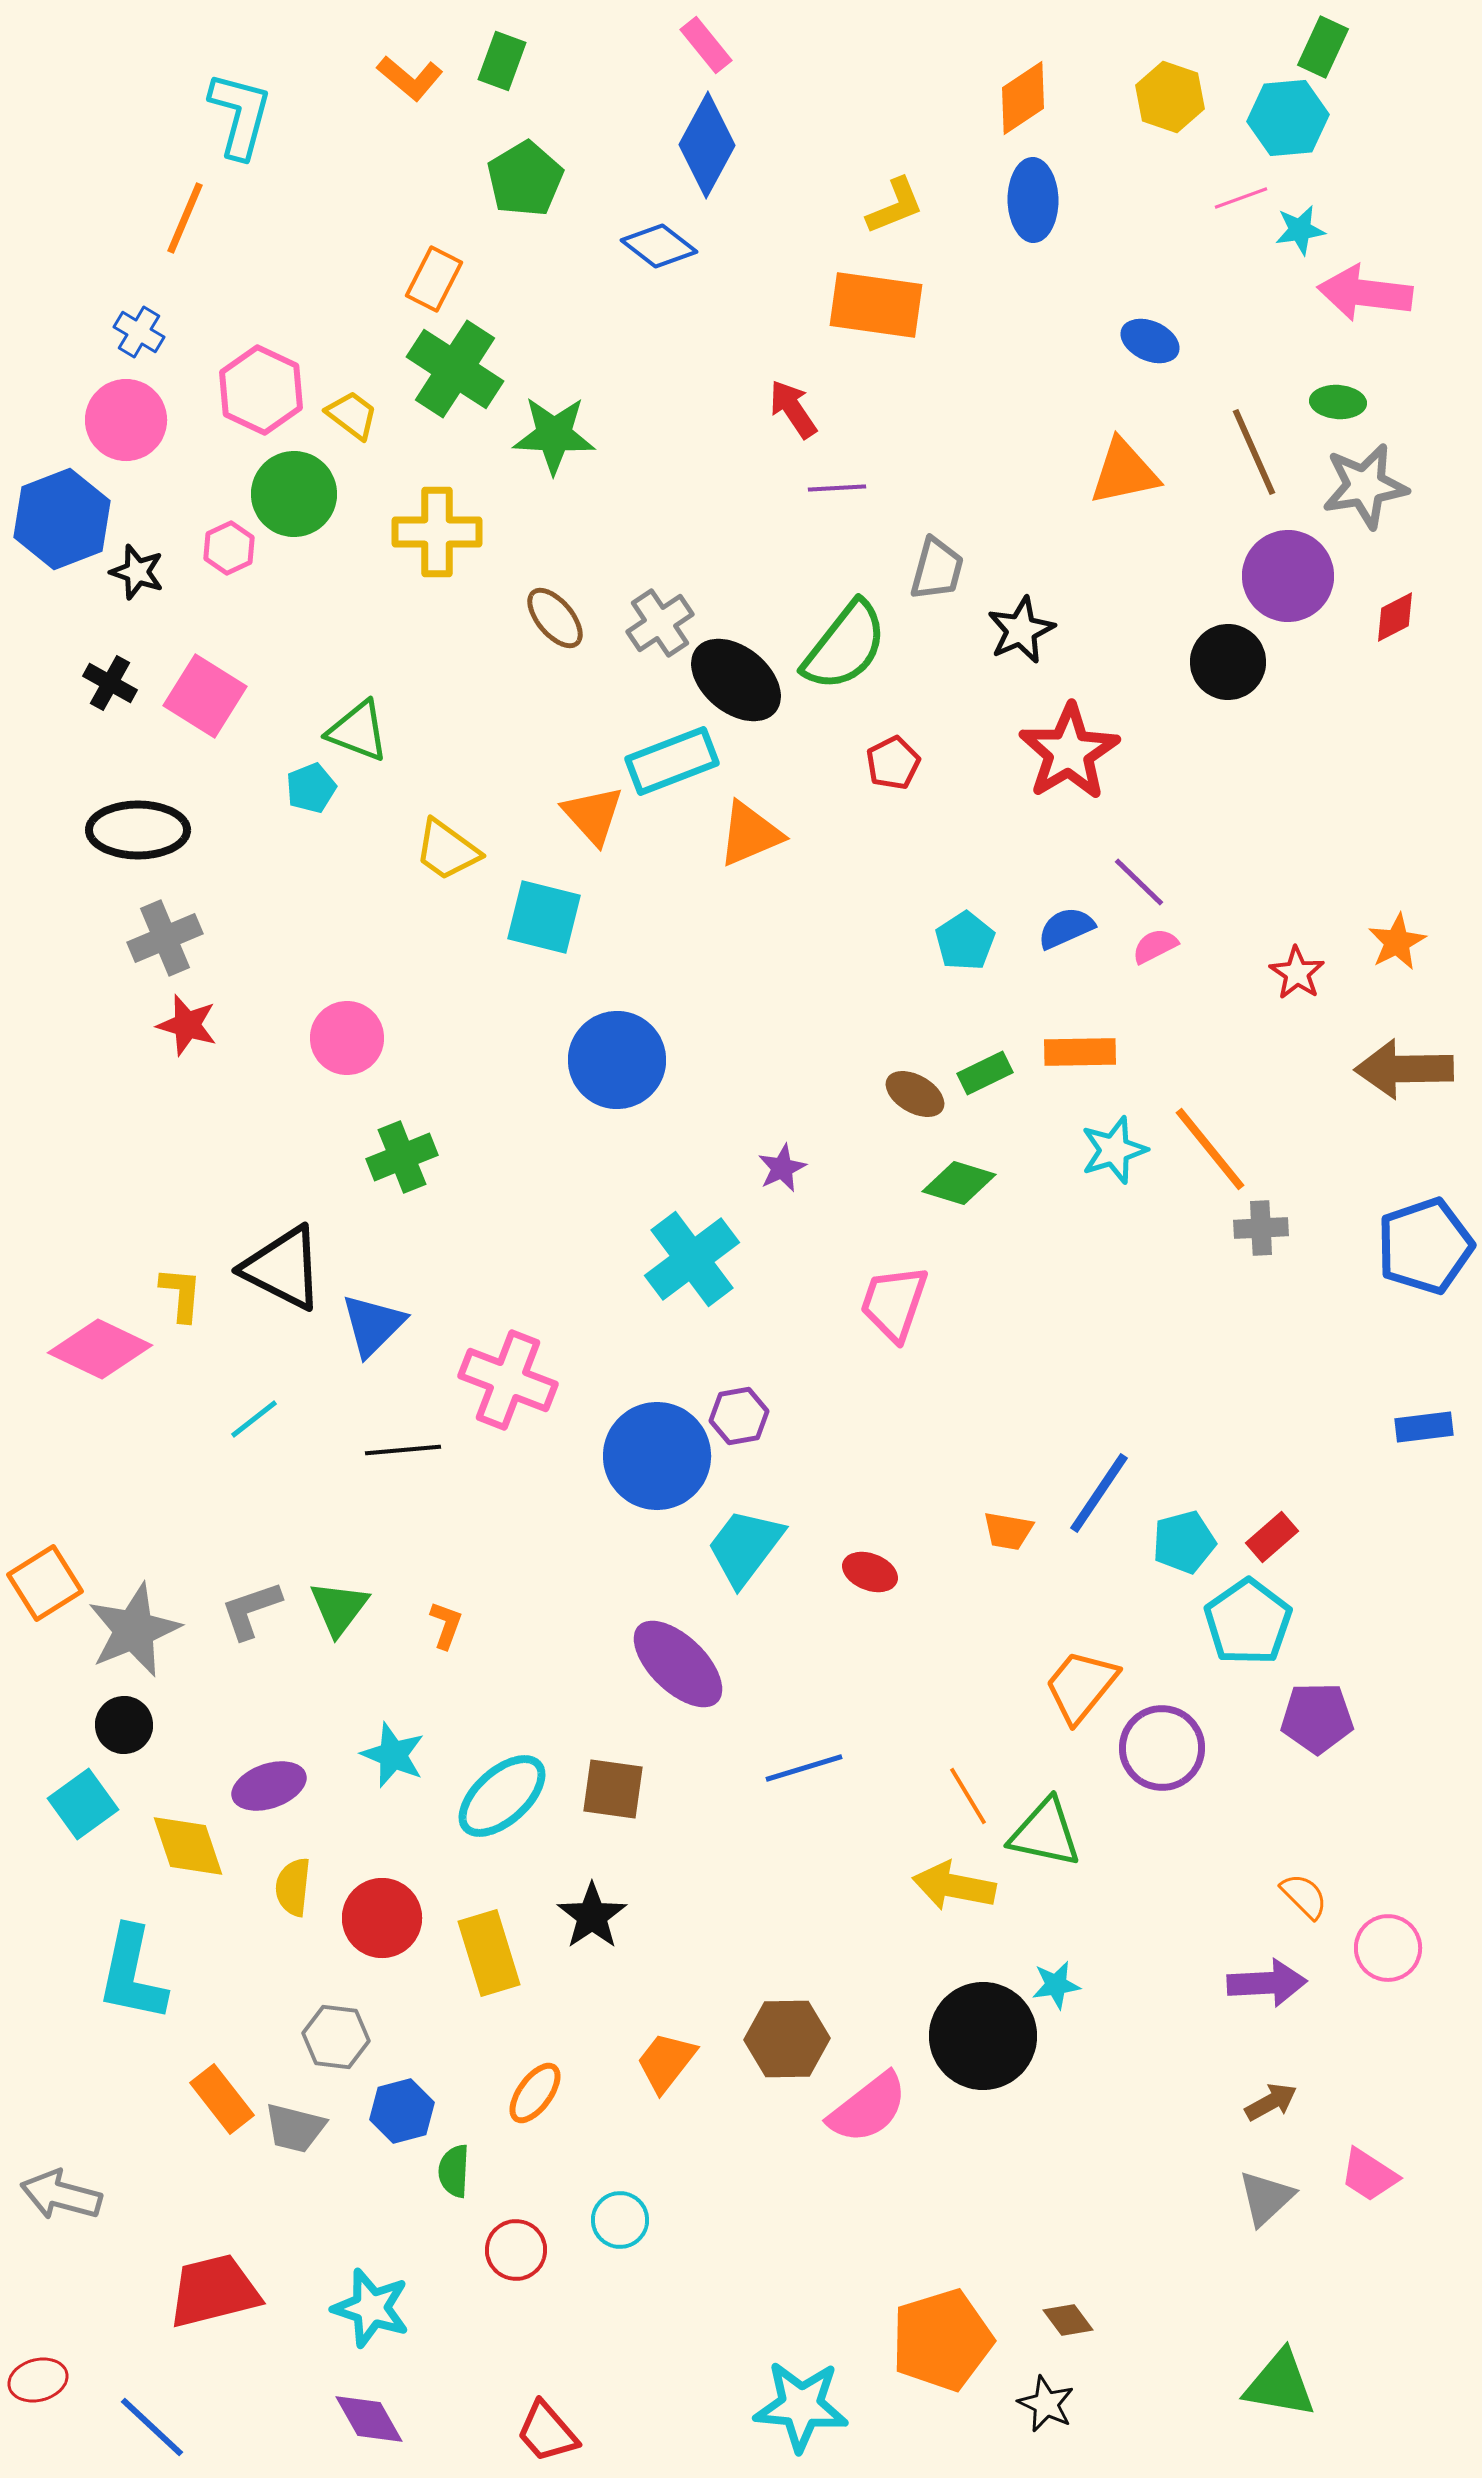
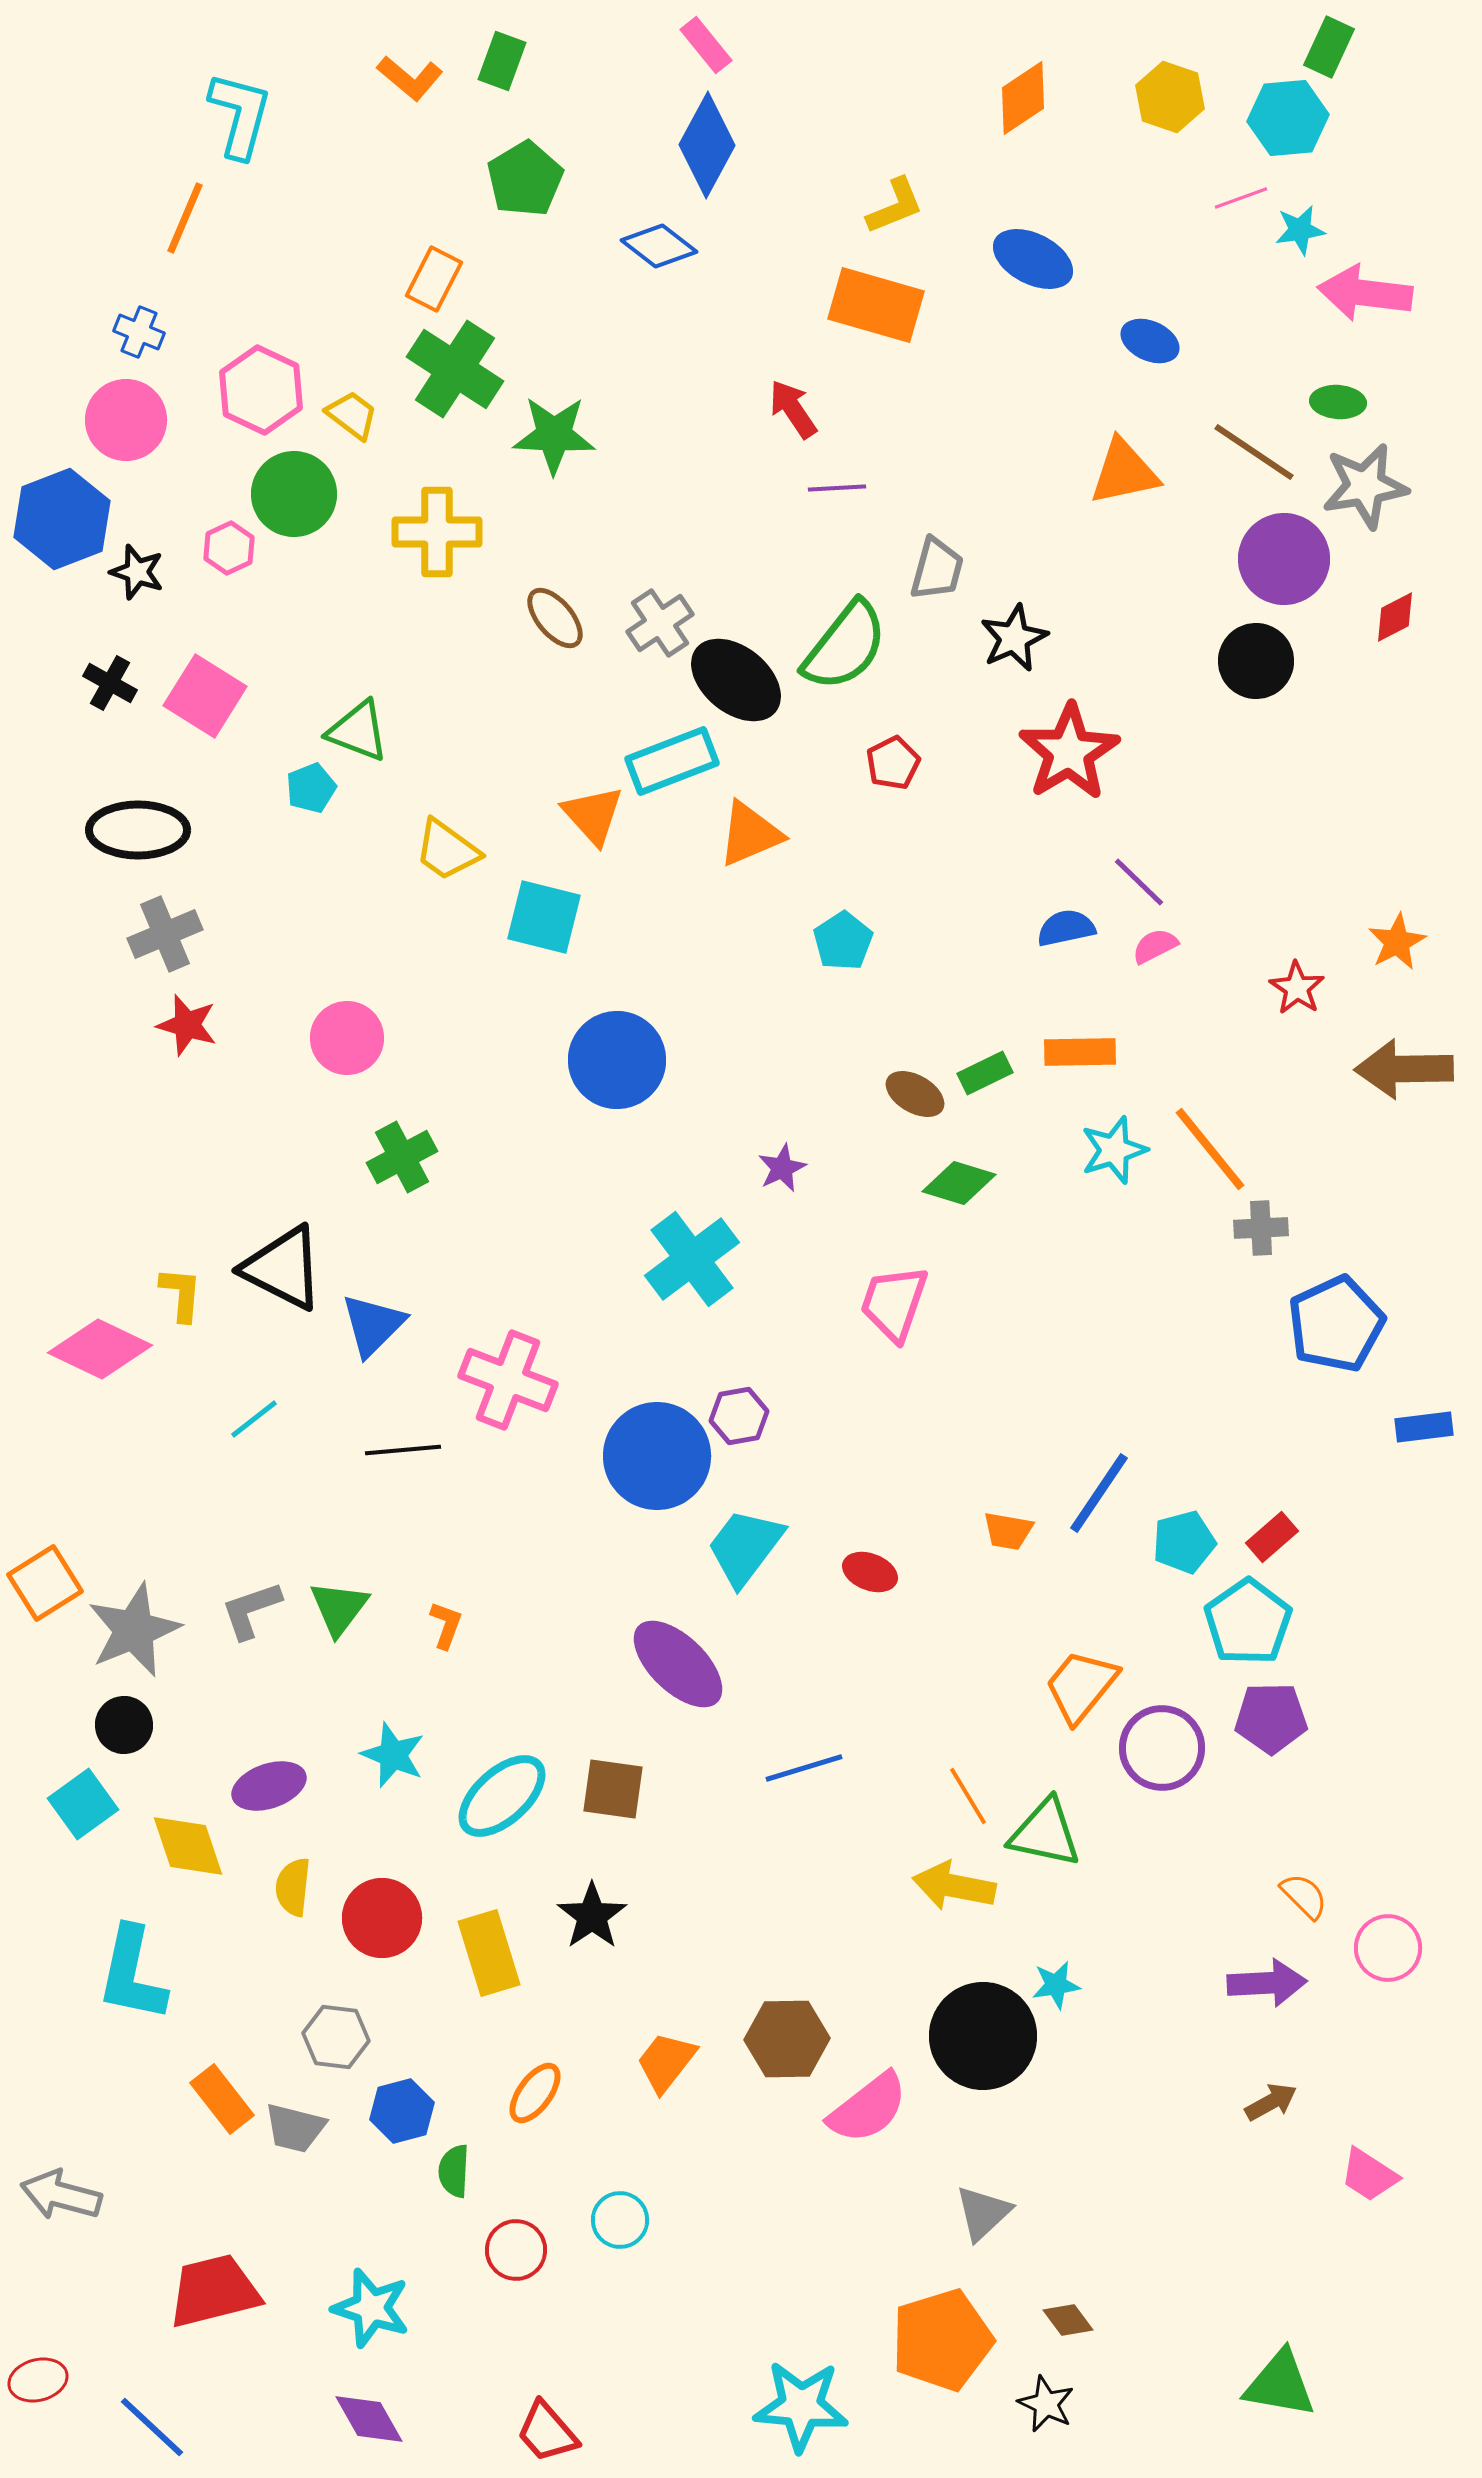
green rectangle at (1323, 47): moved 6 px right
blue ellipse at (1033, 200): moved 59 px down; rotated 62 degrees counterclockwise
orange rectangle at (876, 305): rotated 8 degrees clockwise
blue cross at (139, 332): rotated 9 degrees counterclockwise
brown line at (1254, 452): rotated 32 degrees counterclockwise
purple circle at (1288, 576): moved 4 px left, 17 px up
black star at (1021, 630): moved 7 px left, 8 px down
black circle at (1228, 662): moved 28 px right, 1 px up
blue semicircle at (1066, 928): rotated 12 degrees clockwise
gray cross at (165, 938): moved 4 px up
cyan pentagon at (965, 941): moved 122 px left
red star at (1297, 973): moved 15 px down
green cross at (402, 1157): rotated 6 degrees counterclockwise
blue pentagon at (1425, 1246): moved 89 px left, 78 px down; rotated 6 degrees counterclockwise
purple pentagon at (1317, 1718): moved 46 px left
gray triangle at (1266, 2198): moved 283 px left, 15 px down
